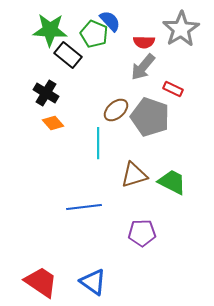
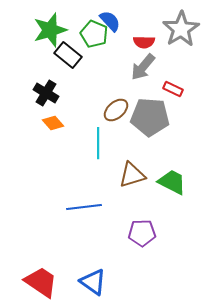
green star: rotated 20 degrees counterclockwise
gray pentagon: rotated 15 degrees counterclockwise
brown triangle: moved 2 px left
